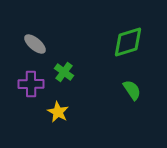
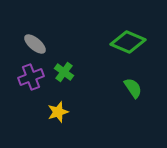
green diamond: rotated 40 degrees clockwise
purple cross: moved 7 px up; rotated 20 degrees counterclockwise
green semicircle: moved 1 px right, 2 px up
yellow star: rotated 25 degrees clockwise
